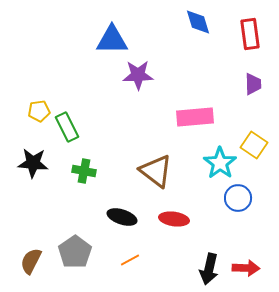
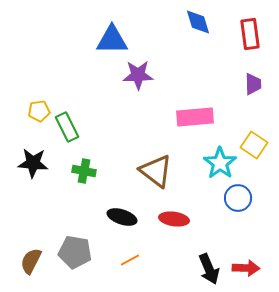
gray pentagon: rotated 28 degrees counterclockwise
black arrow: rotated 36 degrees counterclockwise
